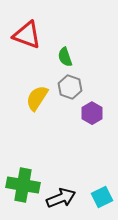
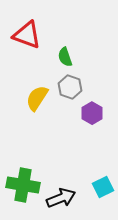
cyan square: moved 1 px right, 10 px up
